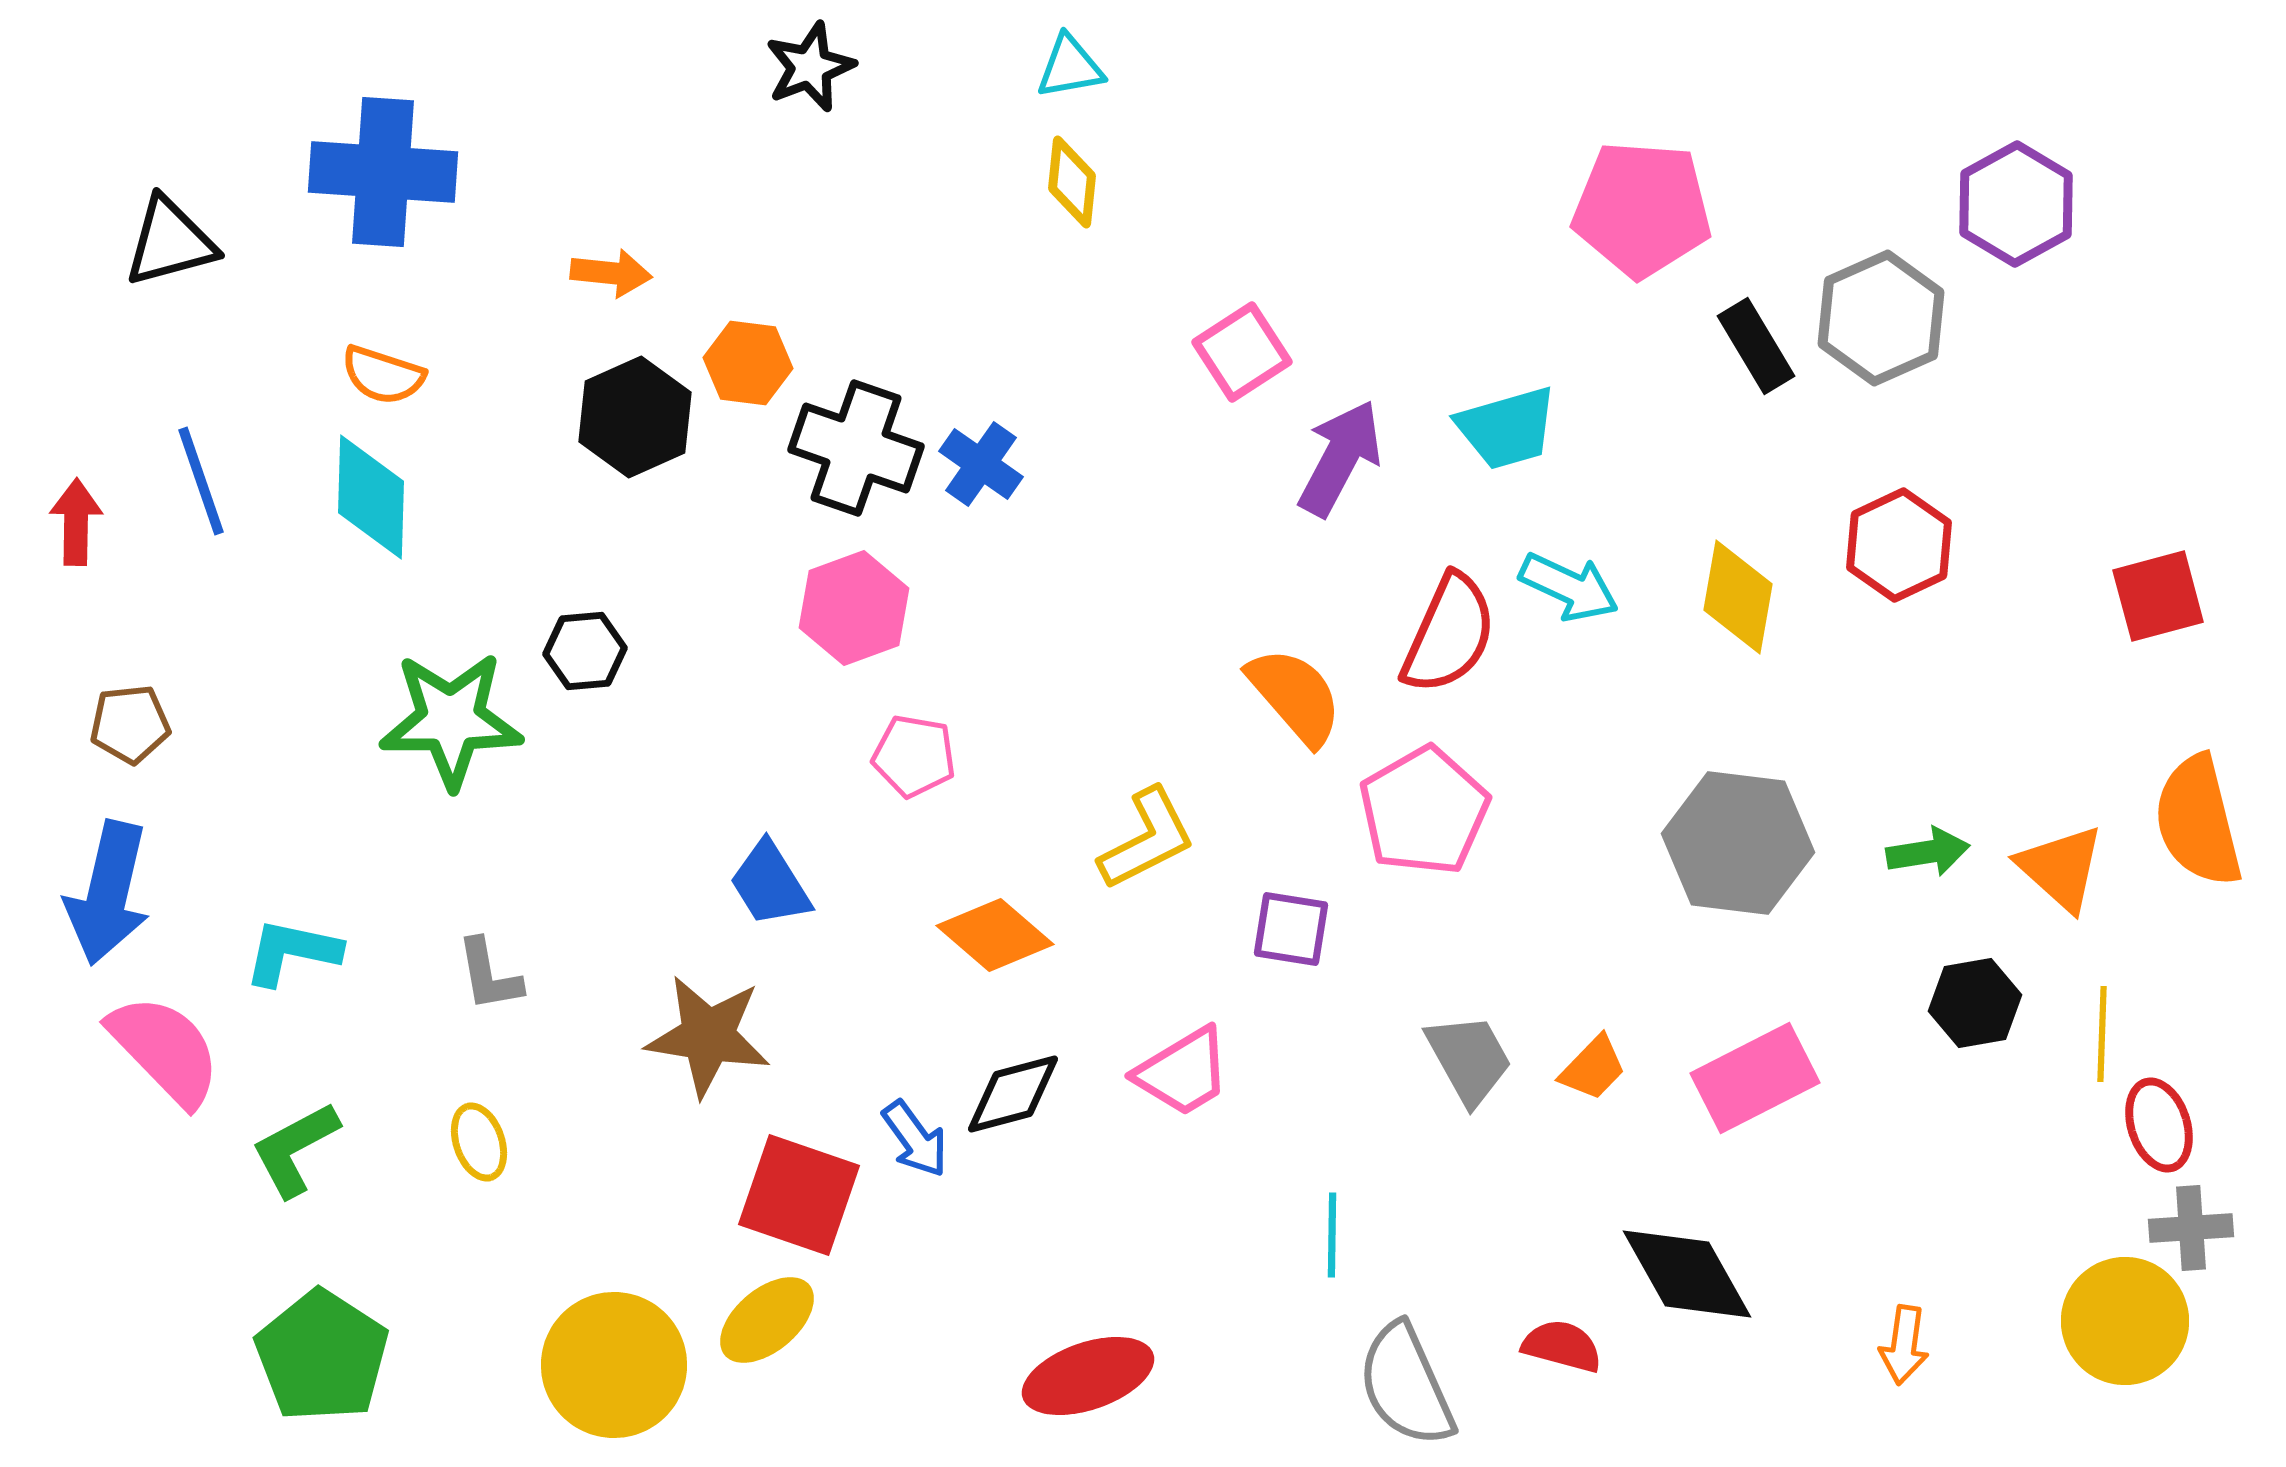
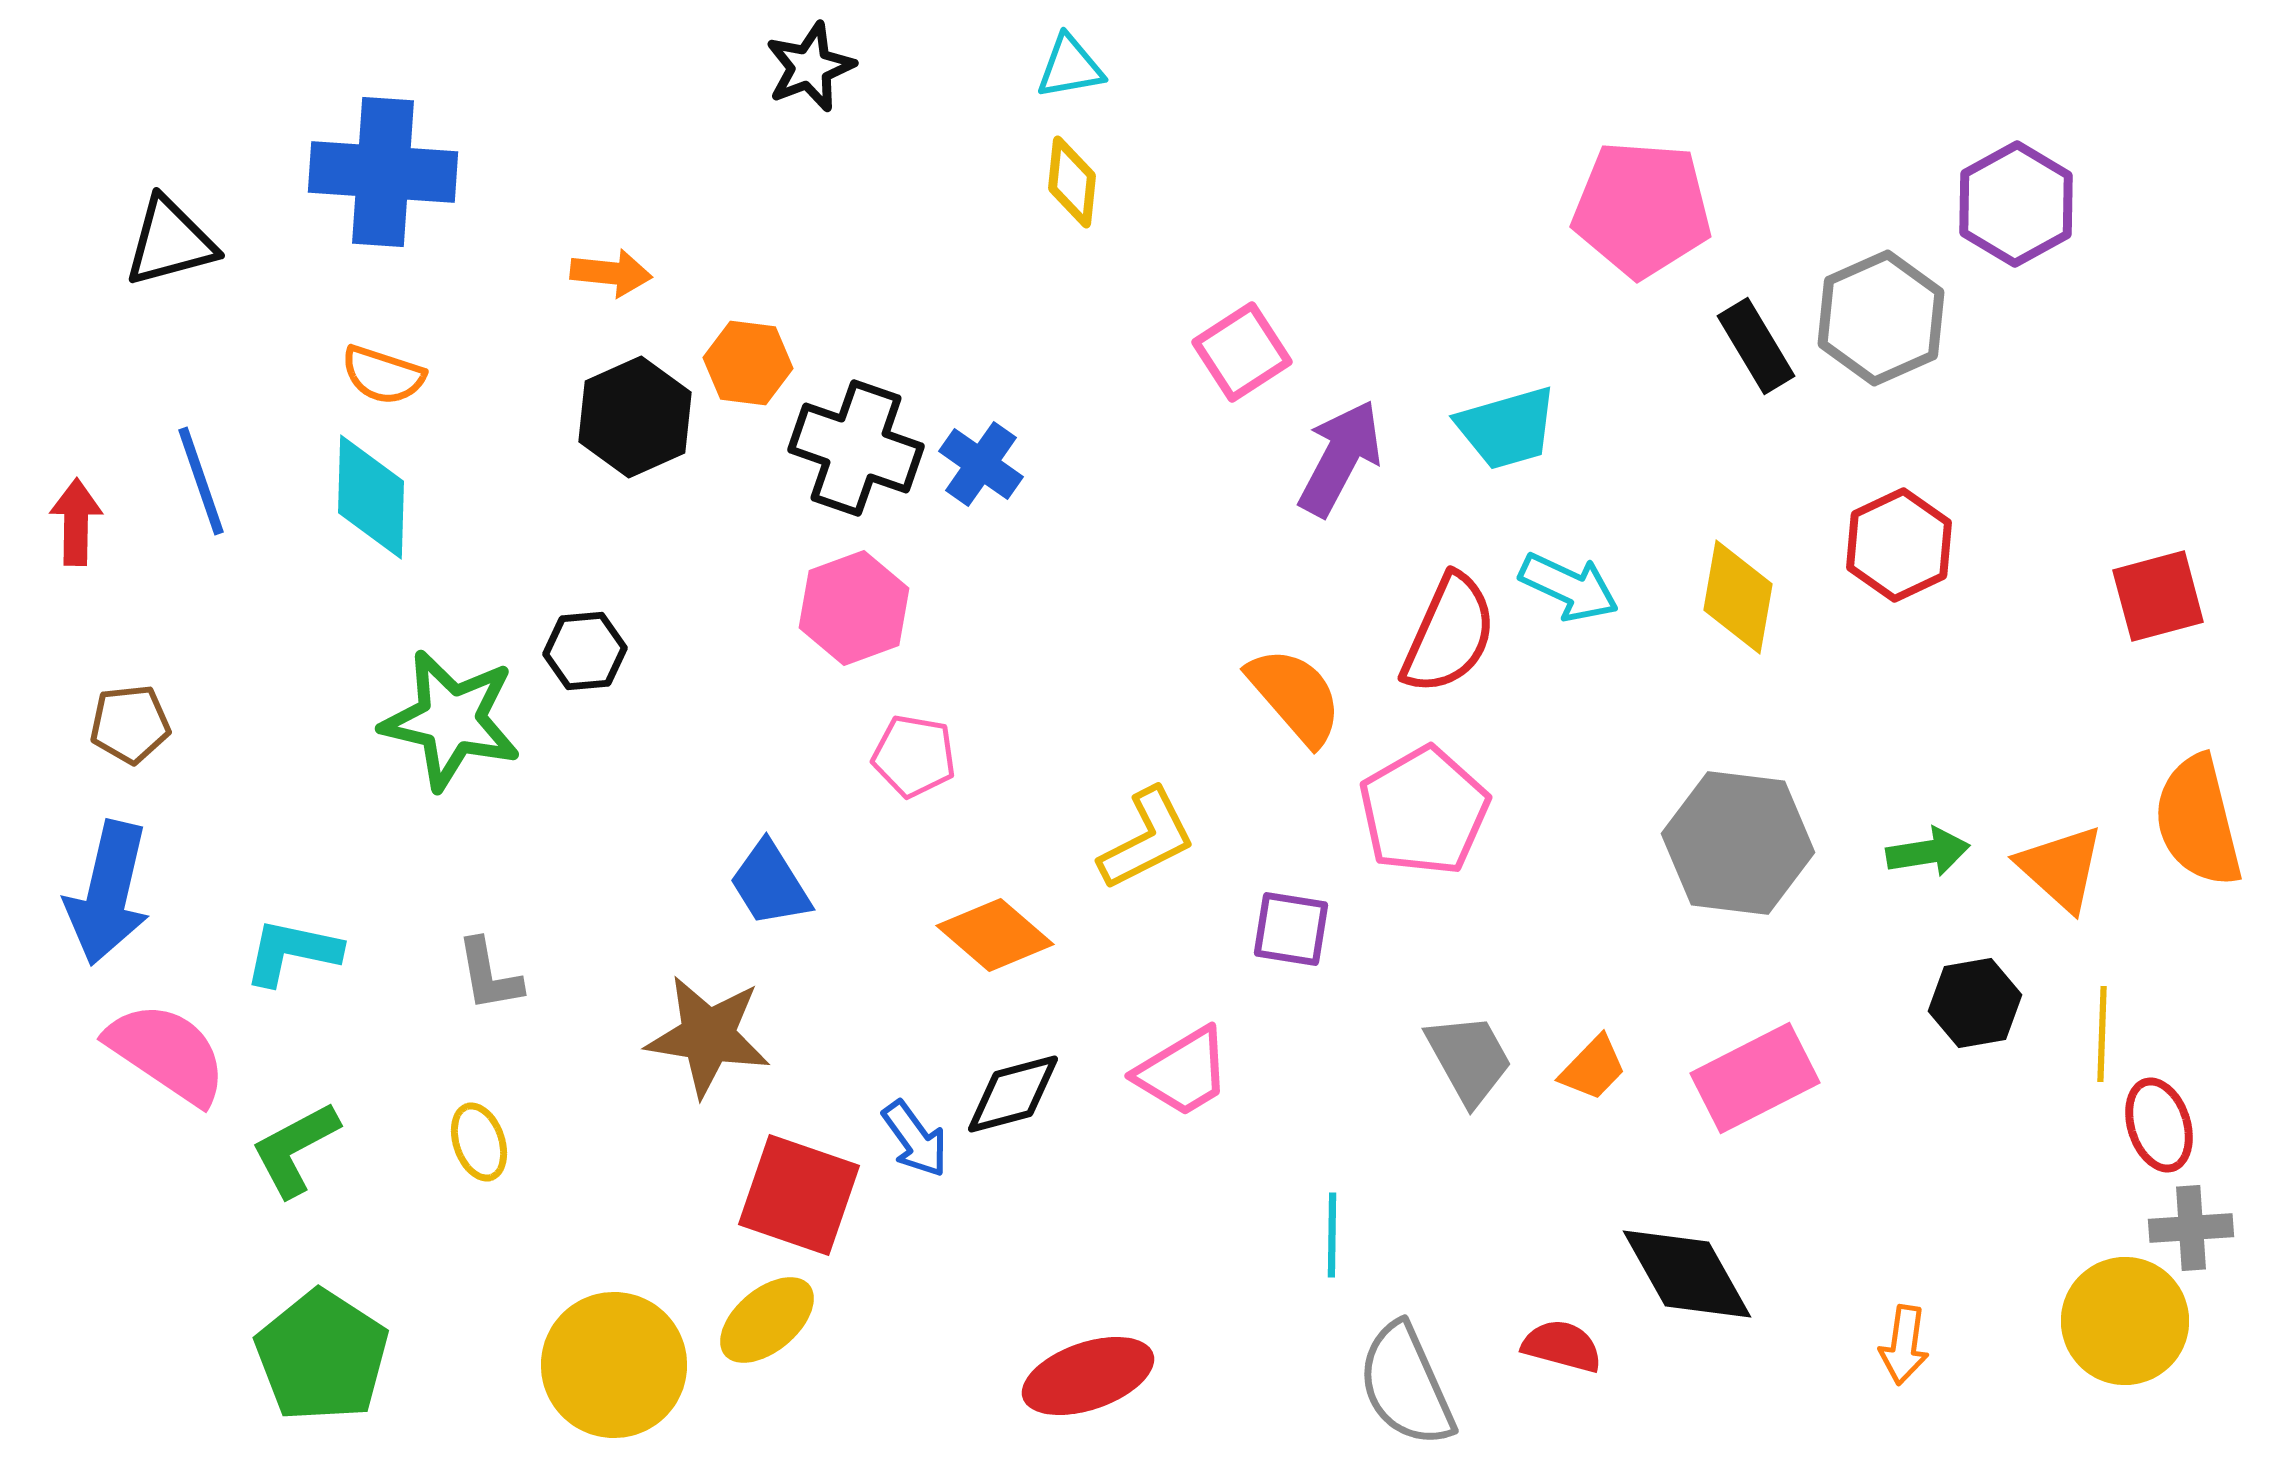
green star at (451, 720): rotated 13 degrees clockwise
pink semicircle at (165, 1050): moved 2 px right, 3 px down; rotated 12 degrees counterclockwise
